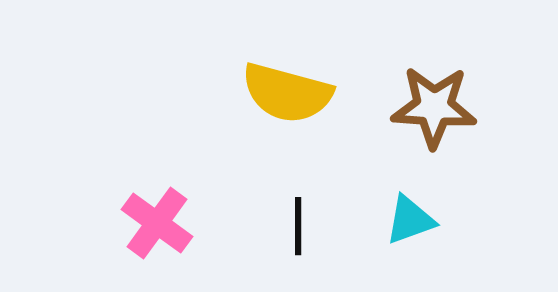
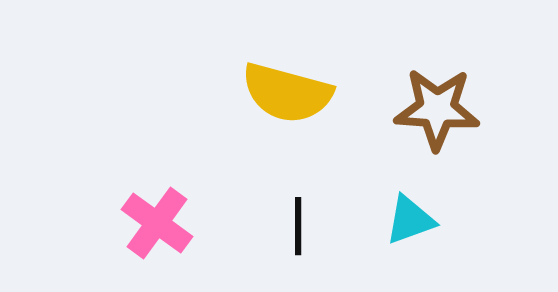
brown star: moved 3 px right, 2 px down
